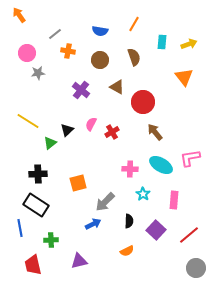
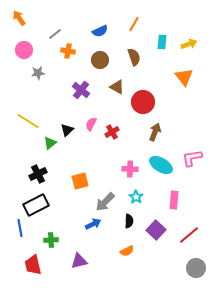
orange arrow: moved 3 px down
blue semicircle: rotated 35 degrees counterclockwise
pink circle: moved 3 px left, 3 px up
brown arrow: rotated 60 degrees clockwise
pink L-shape: moved 2 px right
black cross: rotated 24 degrees counterclockwise
orange square: moved 2 px right, 2 px up
cyan star: moved 7 px left, 3 px down
black rectangle: rotated 60 degrees counterclockwise
